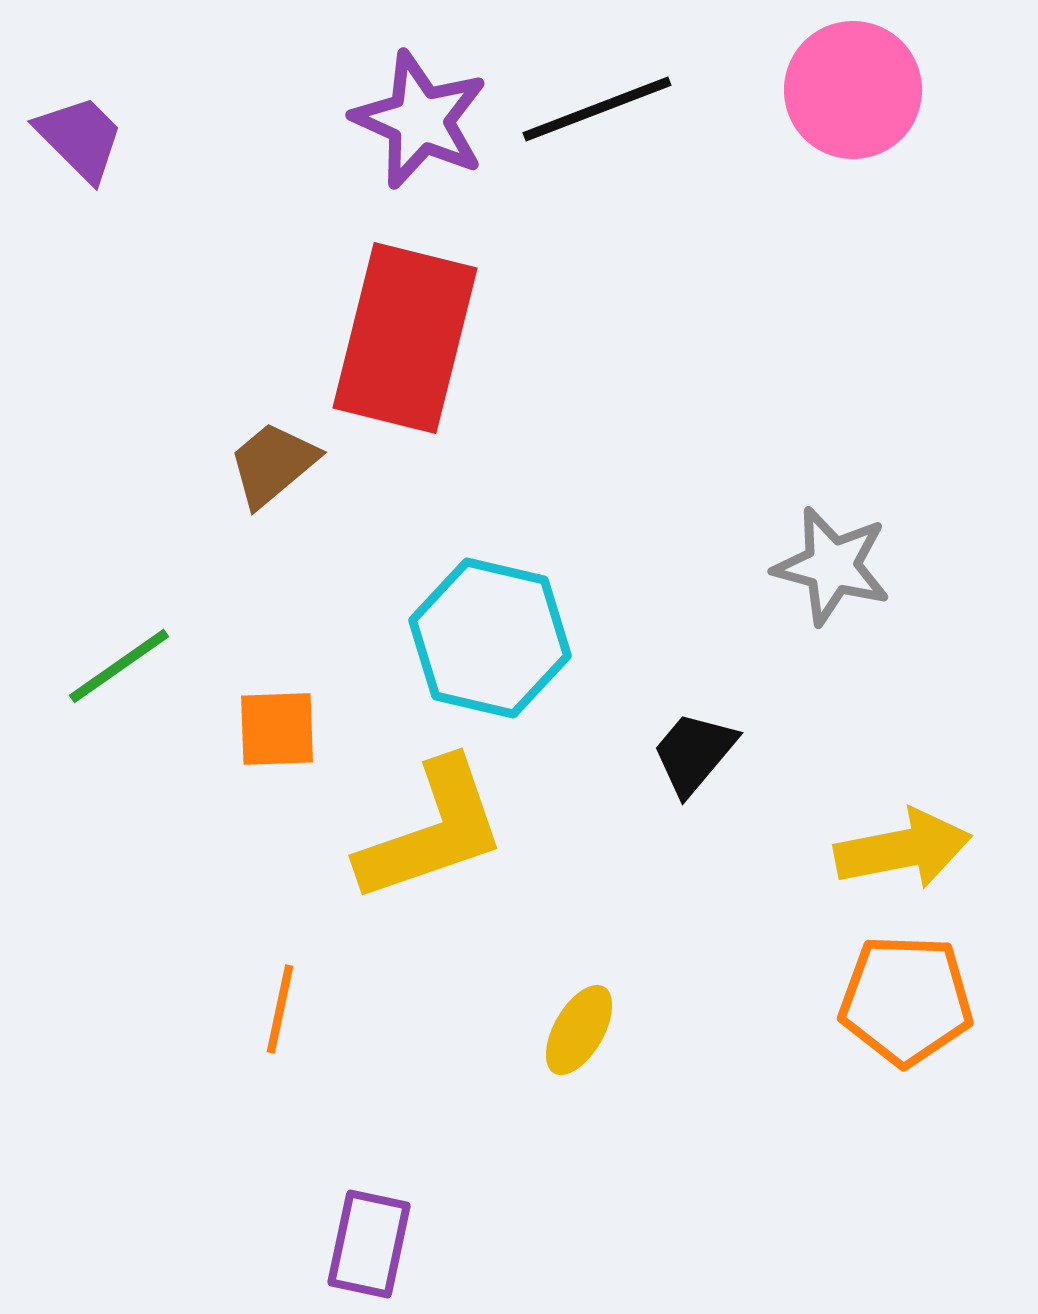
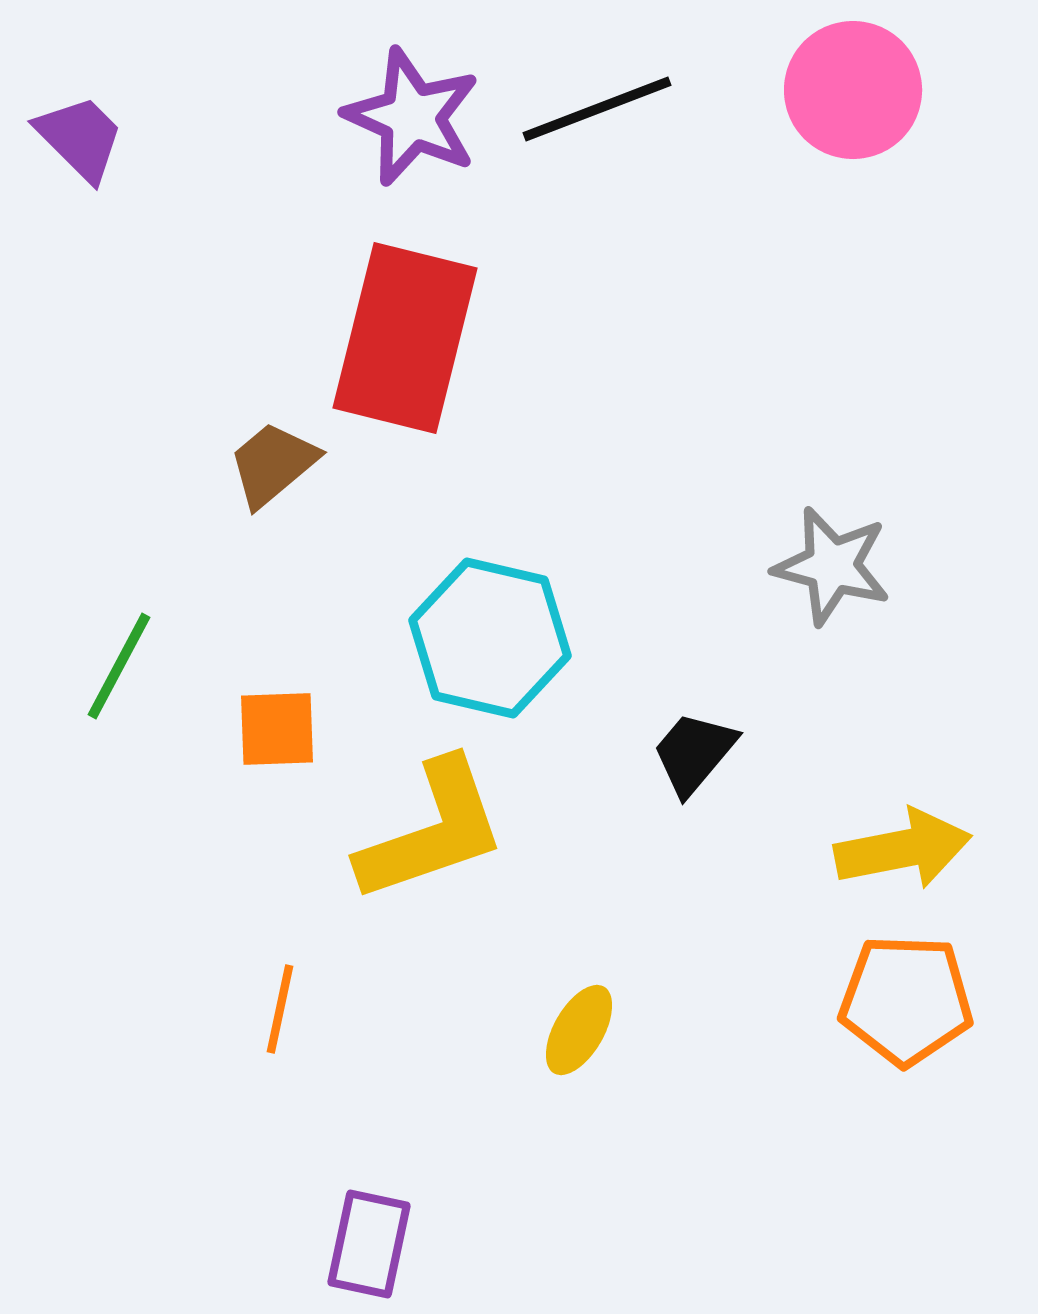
purple star: moved 8 px left, 3 px up
green line: rotated 27 degrees counterclockwise
